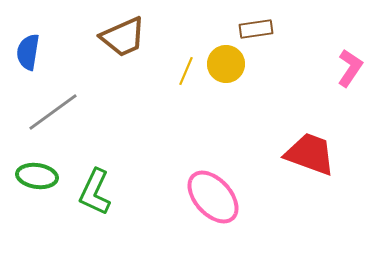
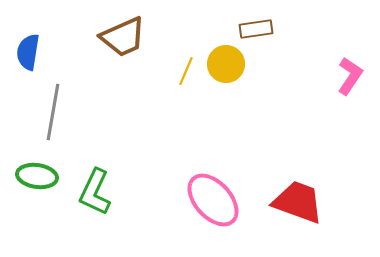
pink L-shape: moved 8 px down
gray line: rotated 44 degrees counterclockwise
red trapezoid: moved 12 px left, 48 px down
pink ellipse: moved 3 px down
